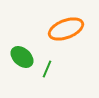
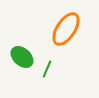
orange ellipse: rotated 36 degrees counterclockwise
